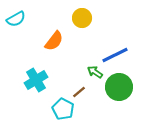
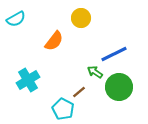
yellow circle: moved 1 px left
blue line: moved 1 px left, 1 px up
cyan cross: moved 8 px left
